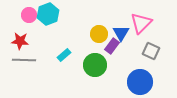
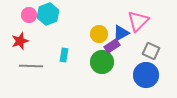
pink triangle: moved 3 px left, 2 px up
blue triangle: rotated 30 degrees clockwise
red star: rotated 24 degrees counterclockwise
purple rectangle: rotated 21 degrees clockwise
cyan rectangle: rotated 40 degrees counterclockwise
gray line: moved 7 px right, 6 px down
green circle: moved 7 px right, 3 px up
blue circle: moved 6 px right, 7 px up
